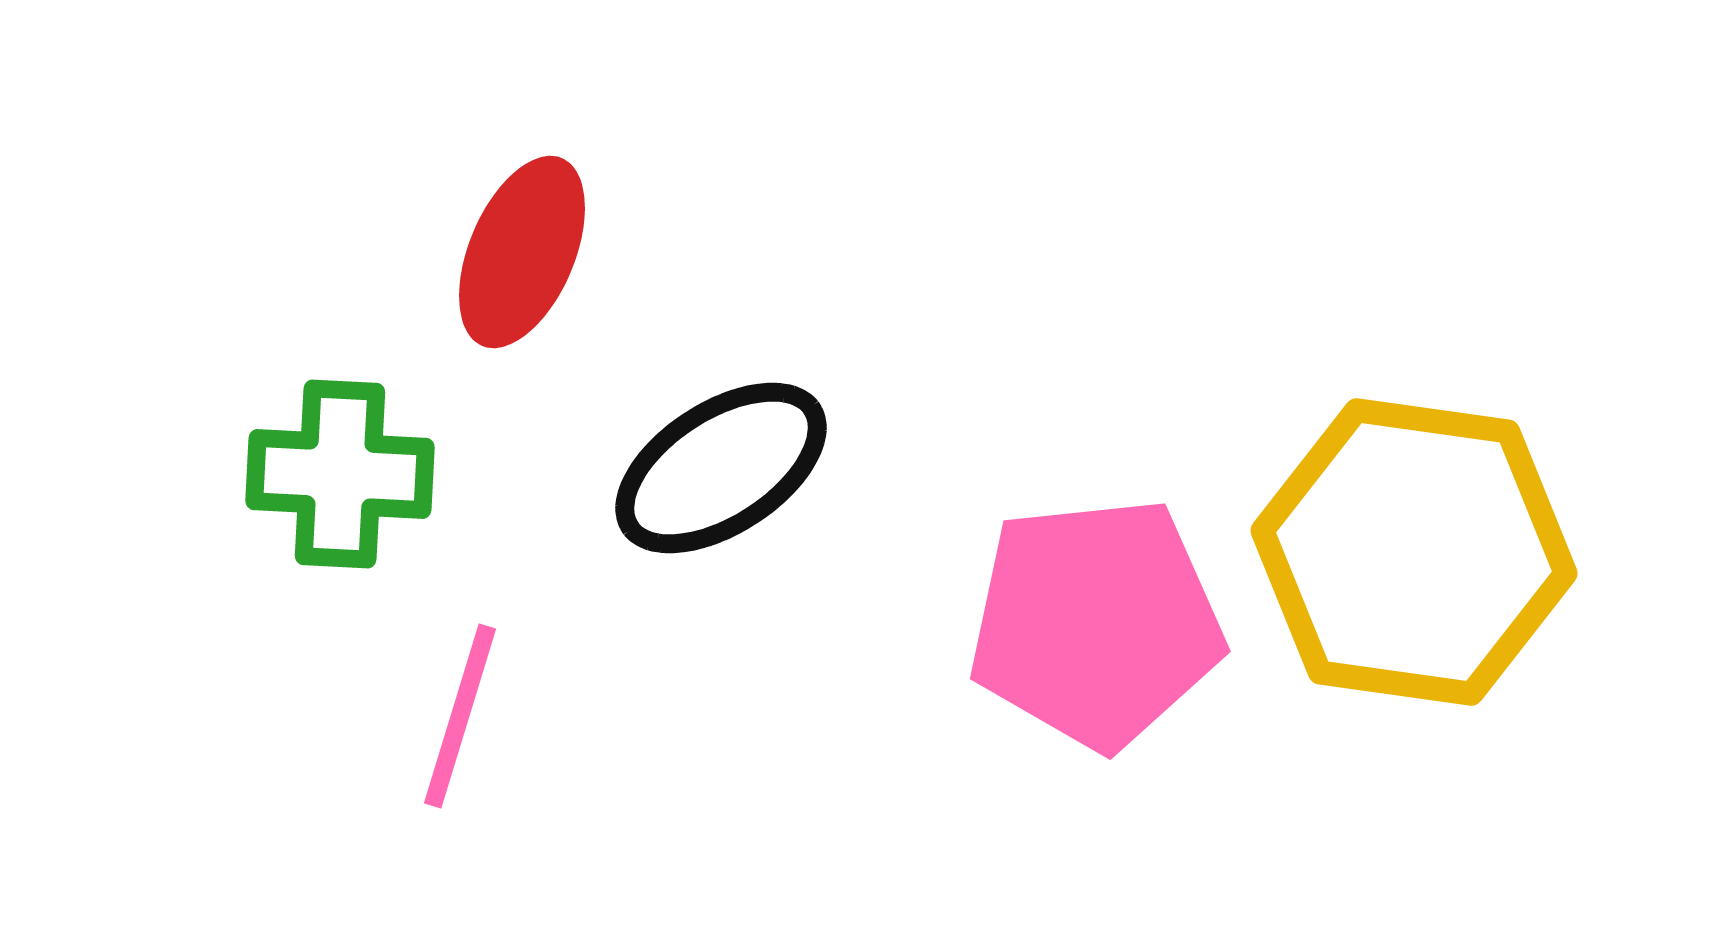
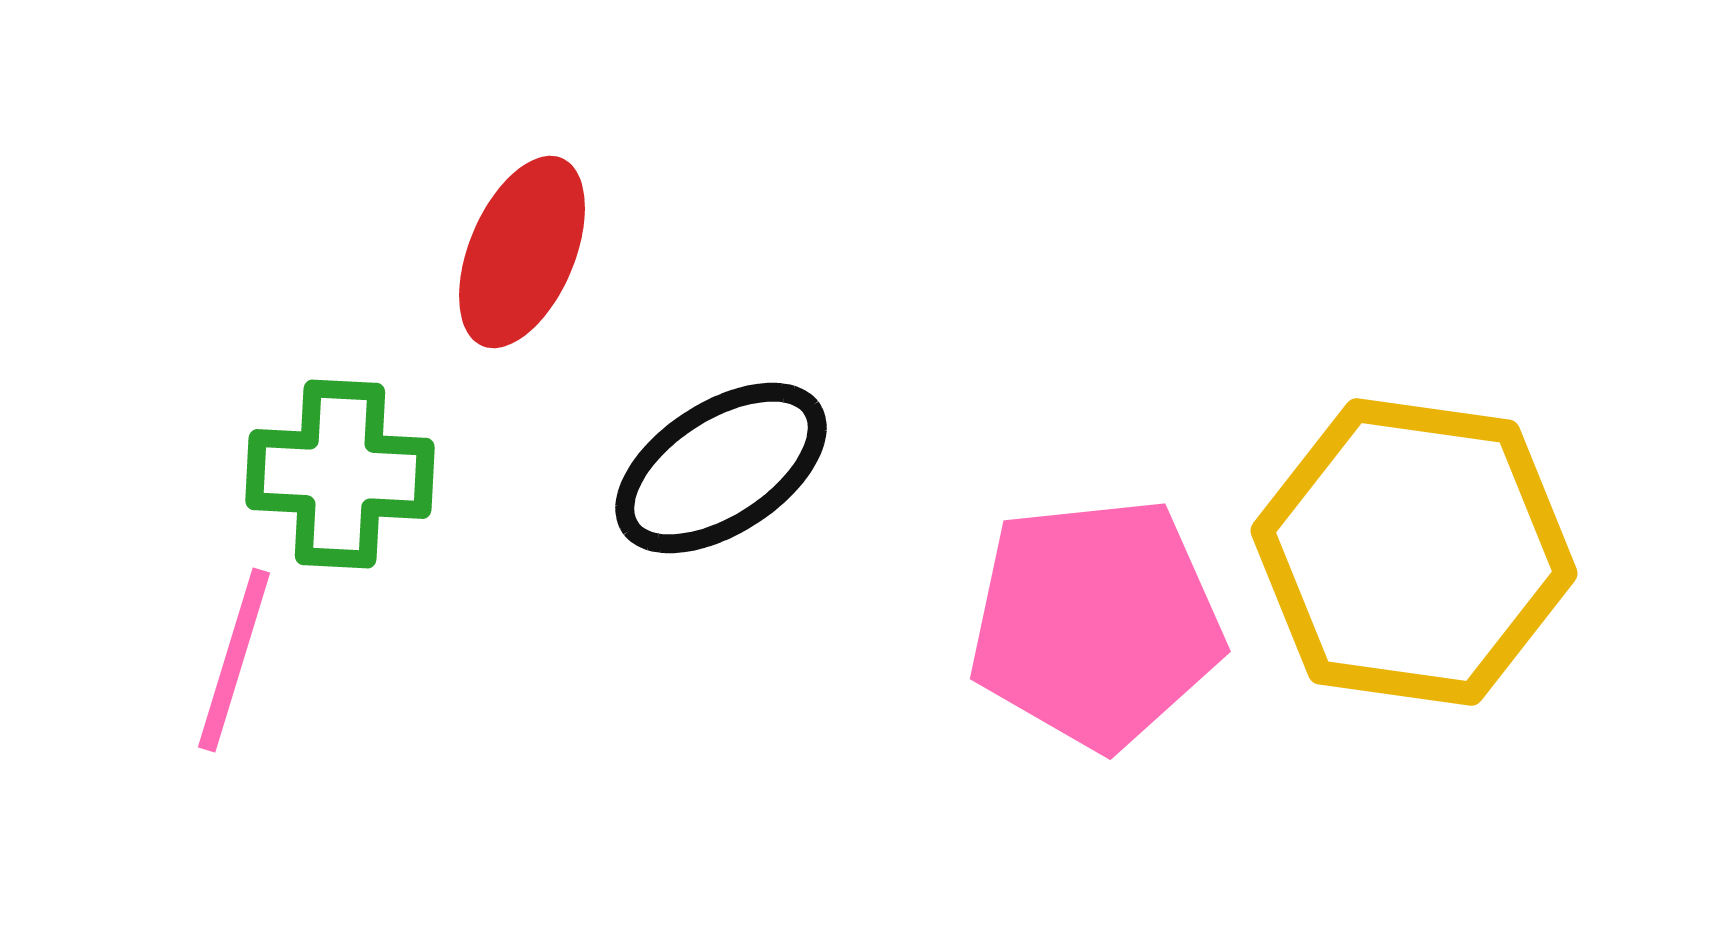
pink line: moved 226 px left, 56 px up
